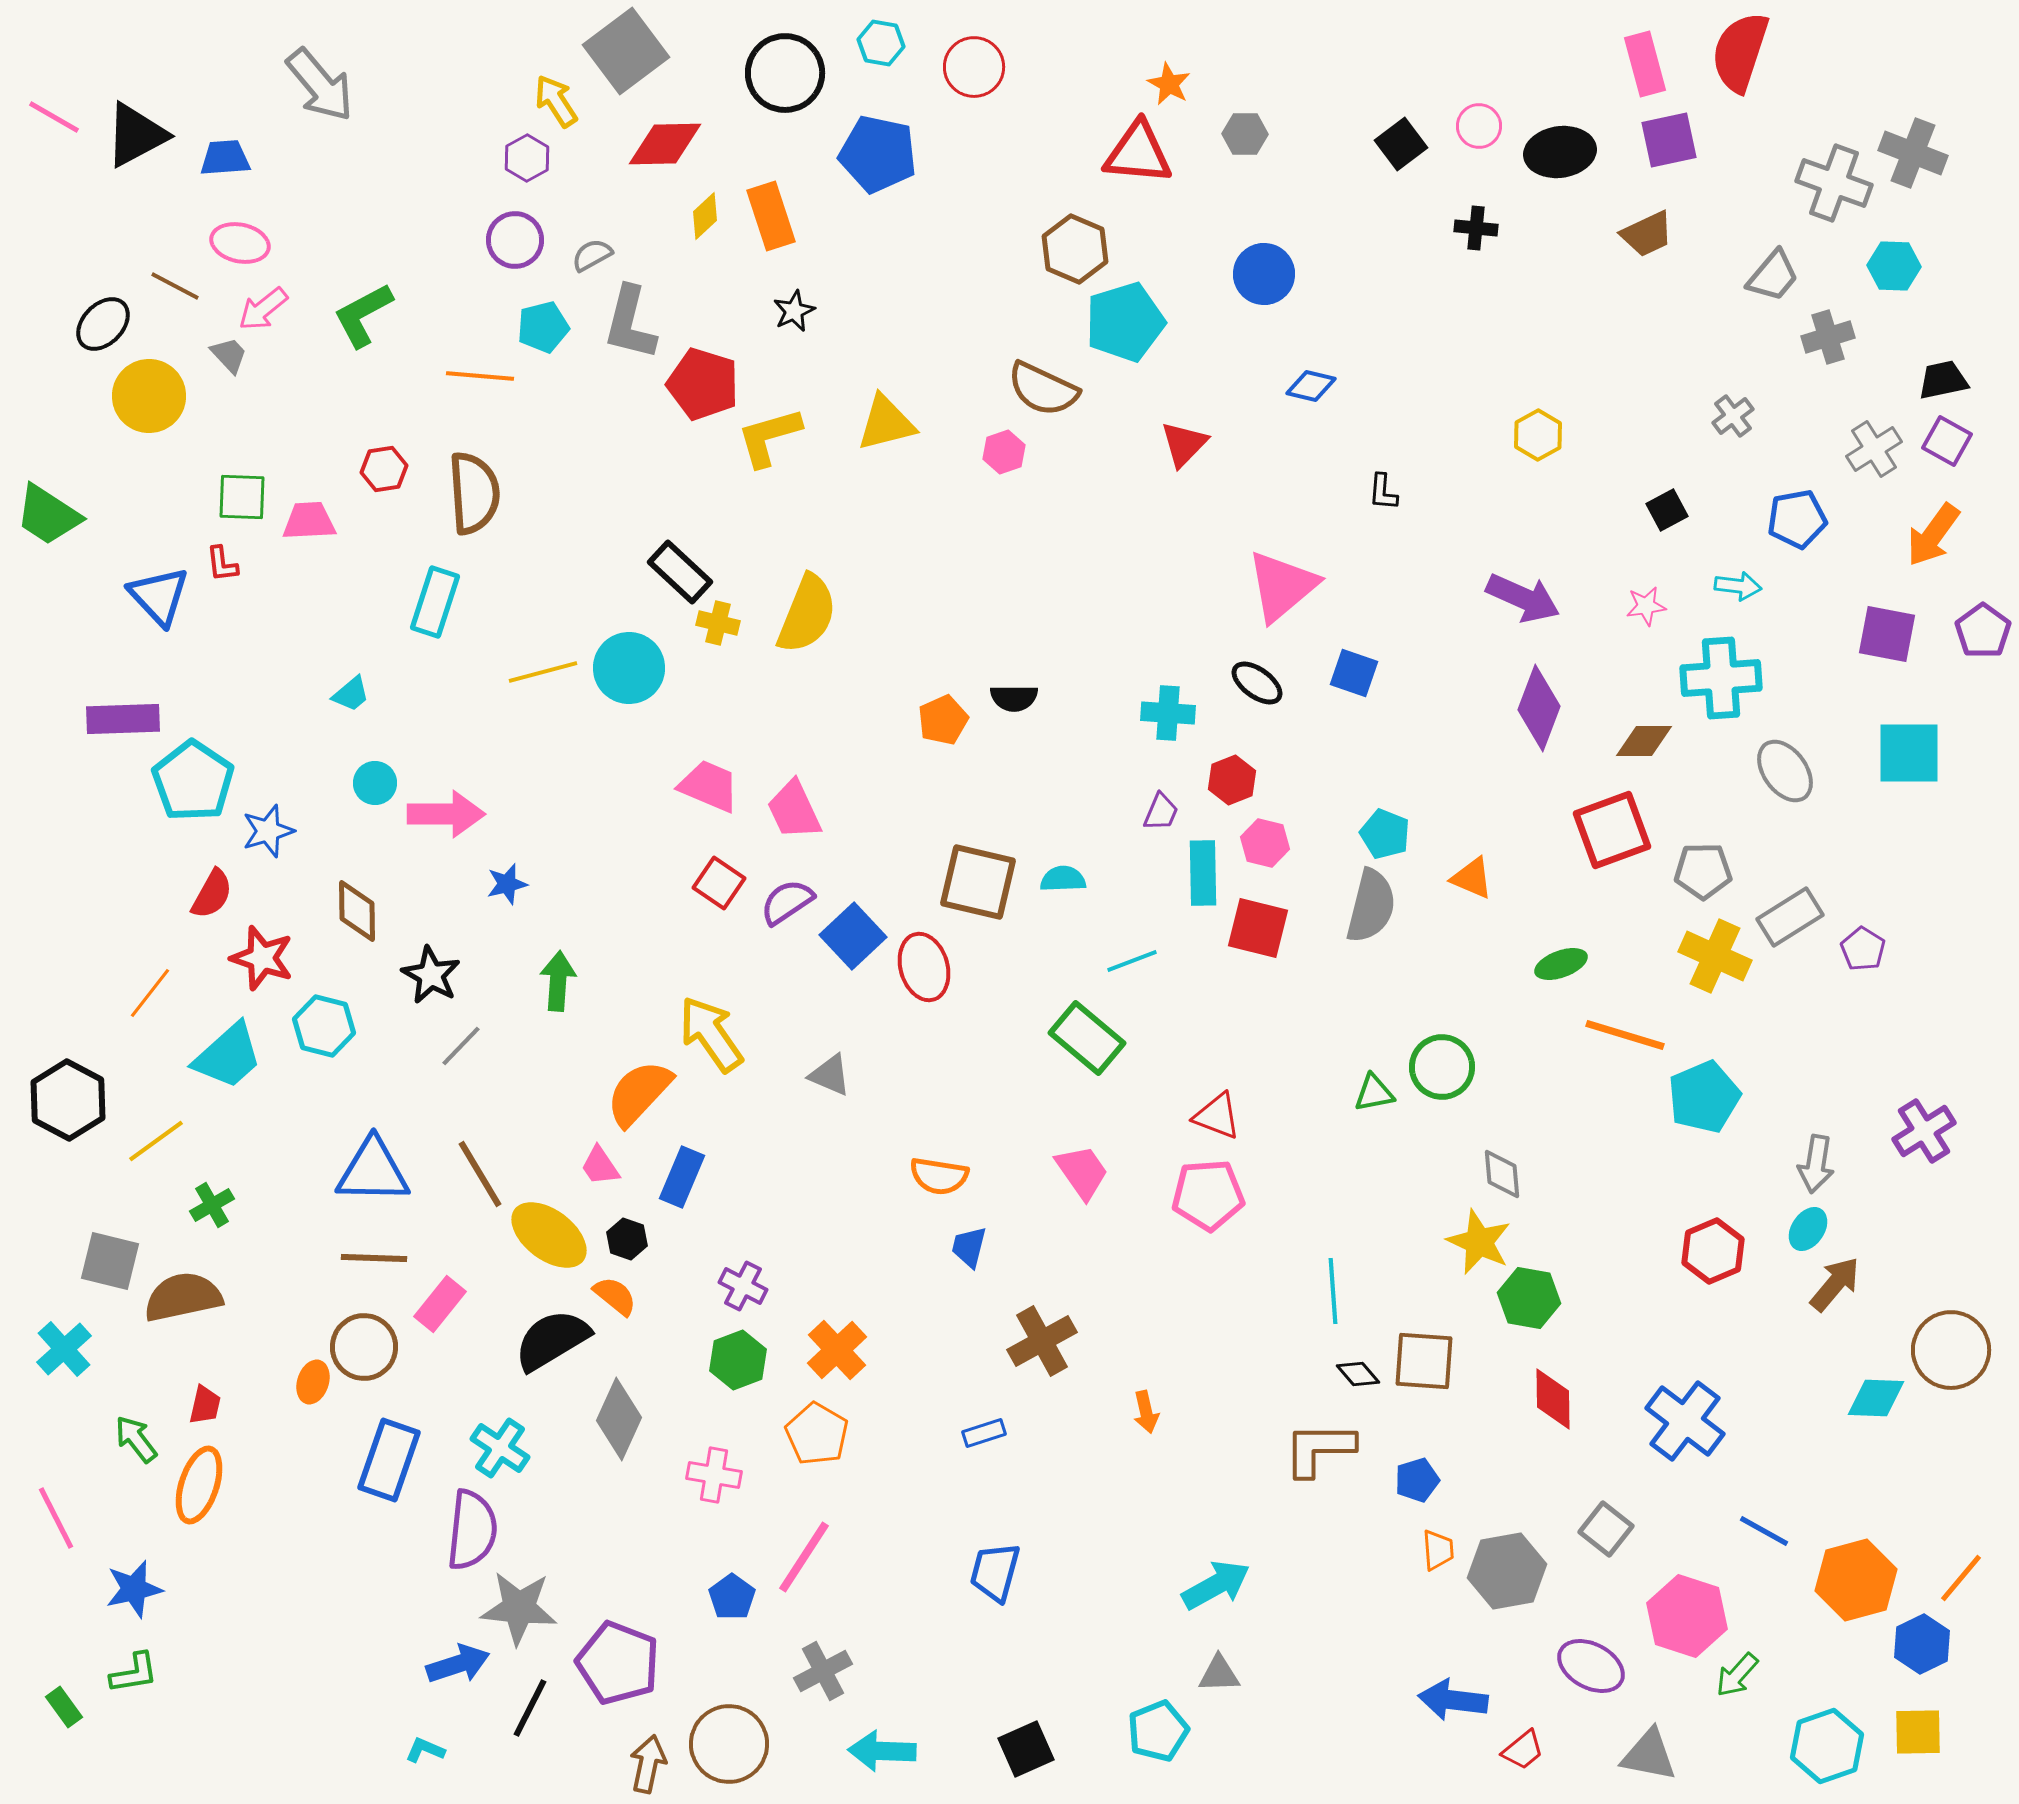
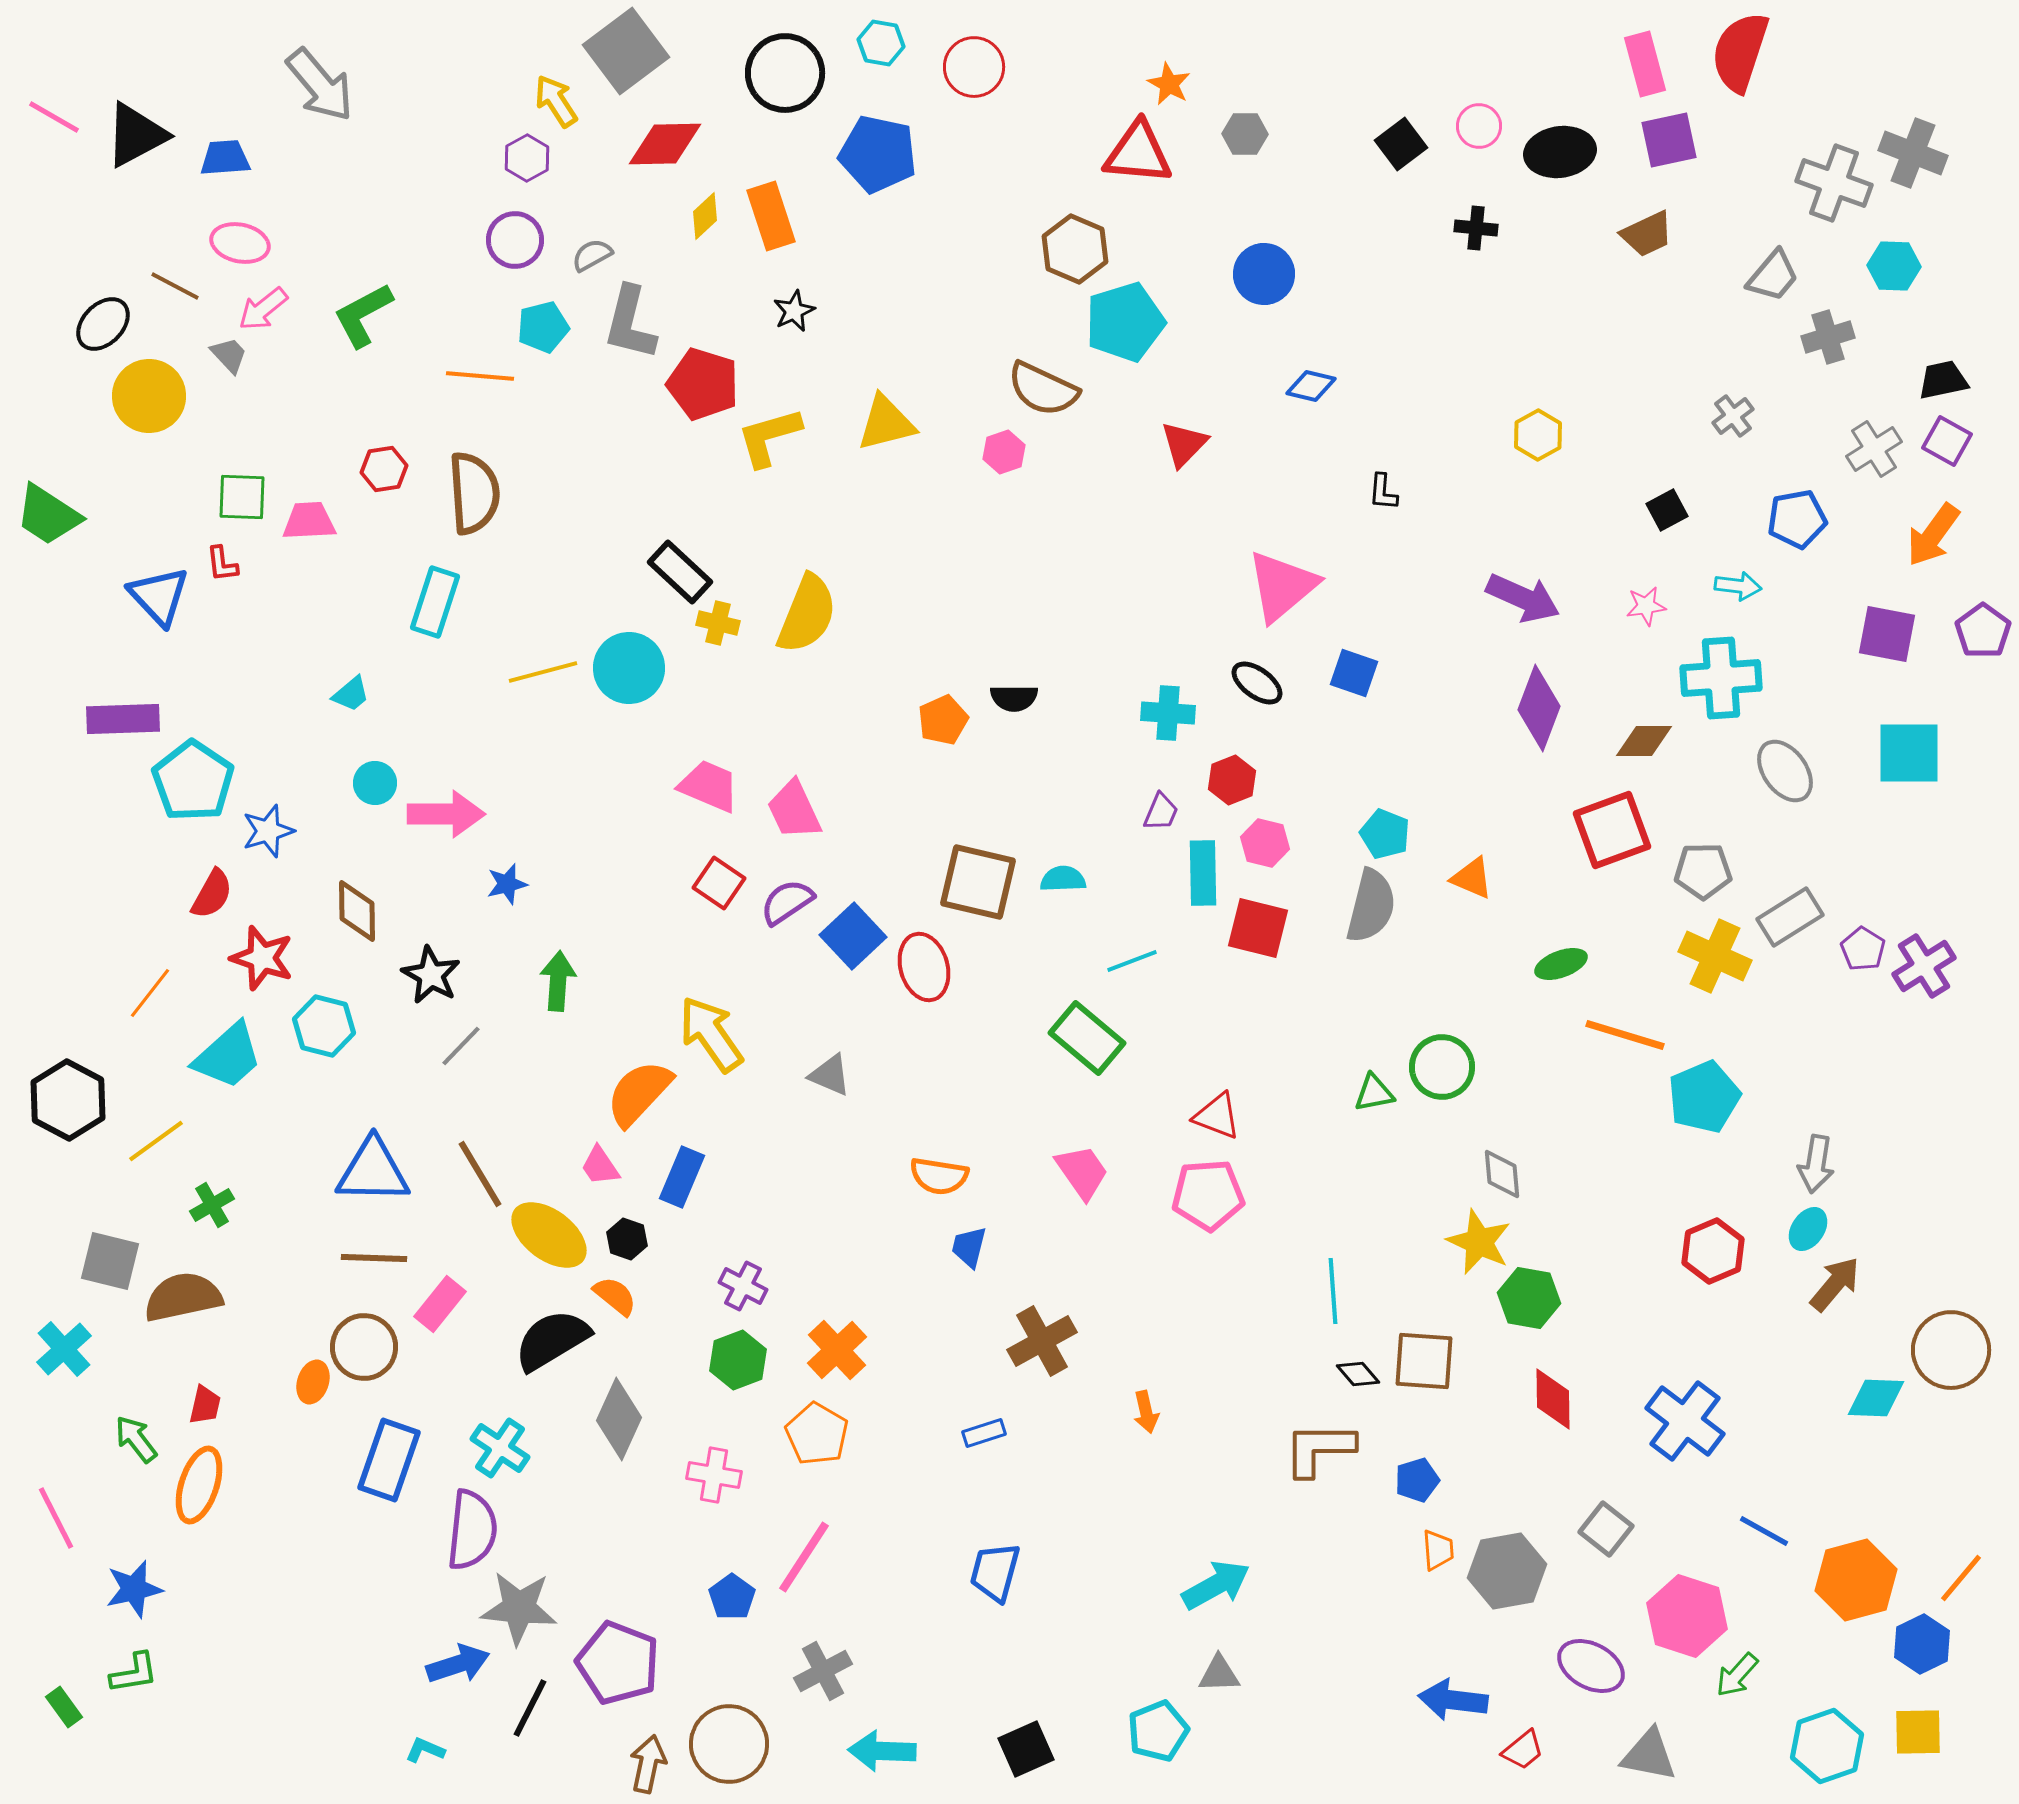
purple cross at (1924, 1131): moved 165 px up
